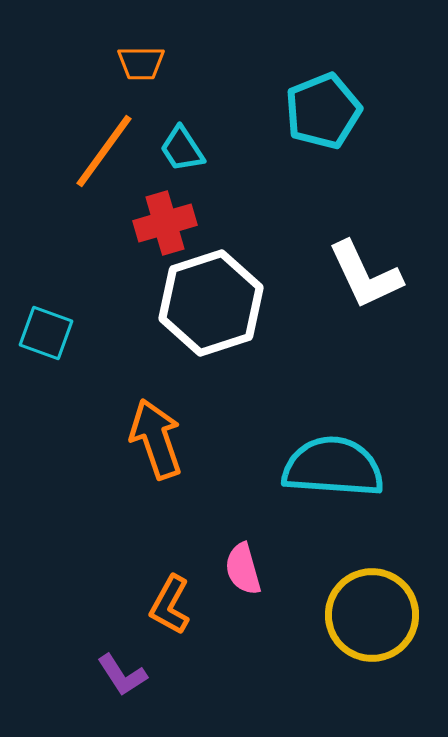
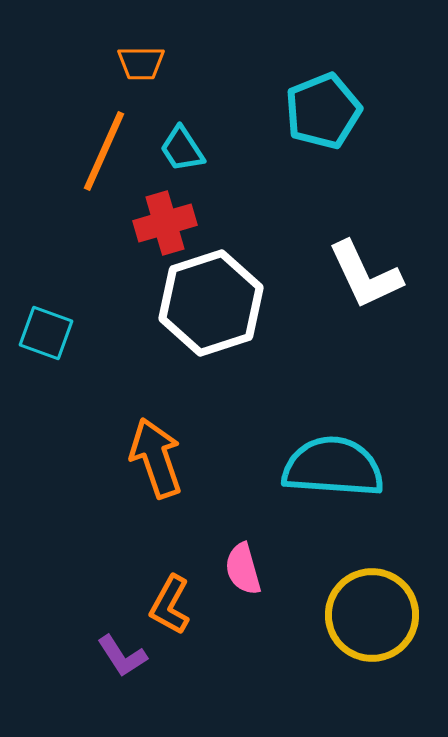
orange line: rotated 12 degrees counterclockwise
orange arrow: moved 19 px down
purple L-shape: moved 19 px up
